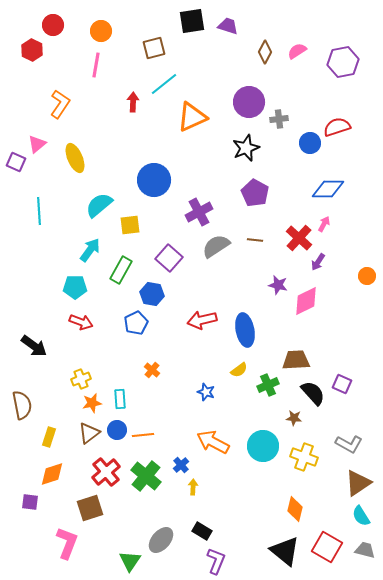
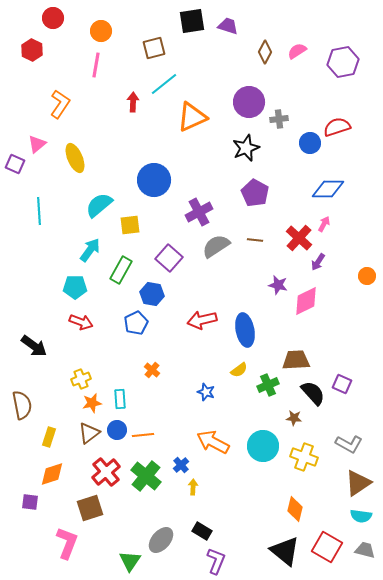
red circle at (53, 25): moved 7 px up
purple square at (16, 162): moved 1 px left, 2 px down
cyan semicircle at (361, 516): rotated 50 degrees counterclockwise
